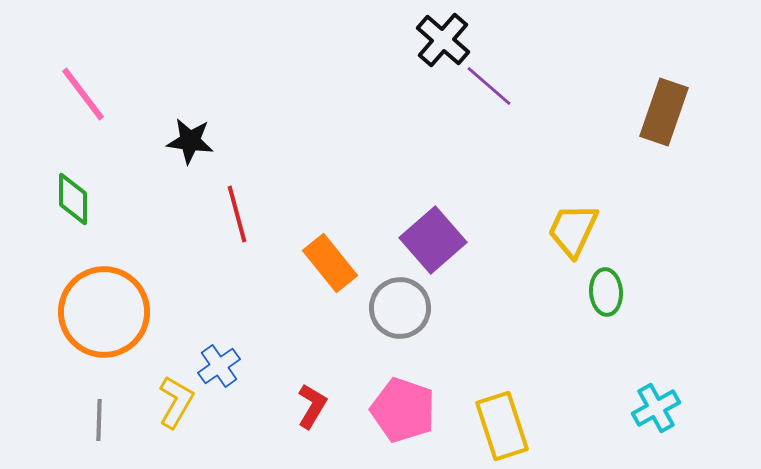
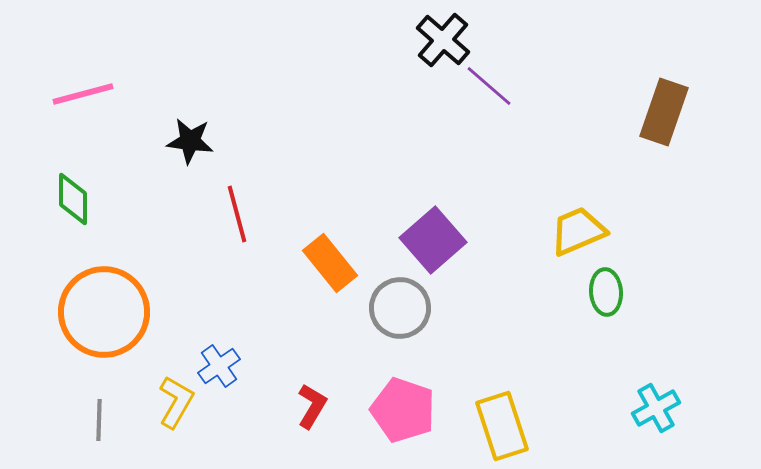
pink line: rotated 68 degrees counterclockwise
yellow trapezoid: moved 5 px right, 1 px down; rotated 42 degrees clockwise
